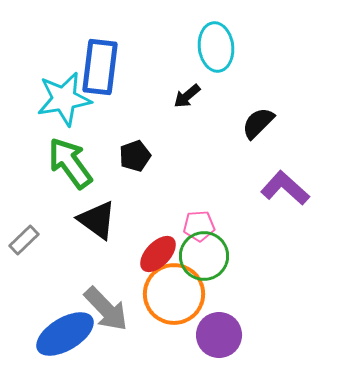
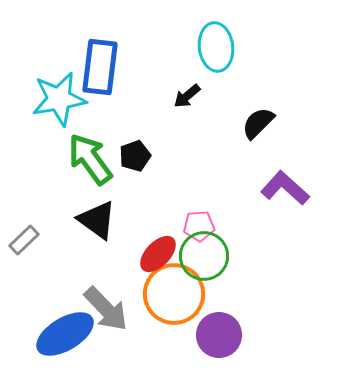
cyan star: moved 5 px left
green arrow: moved 20 px right, 4 px up
